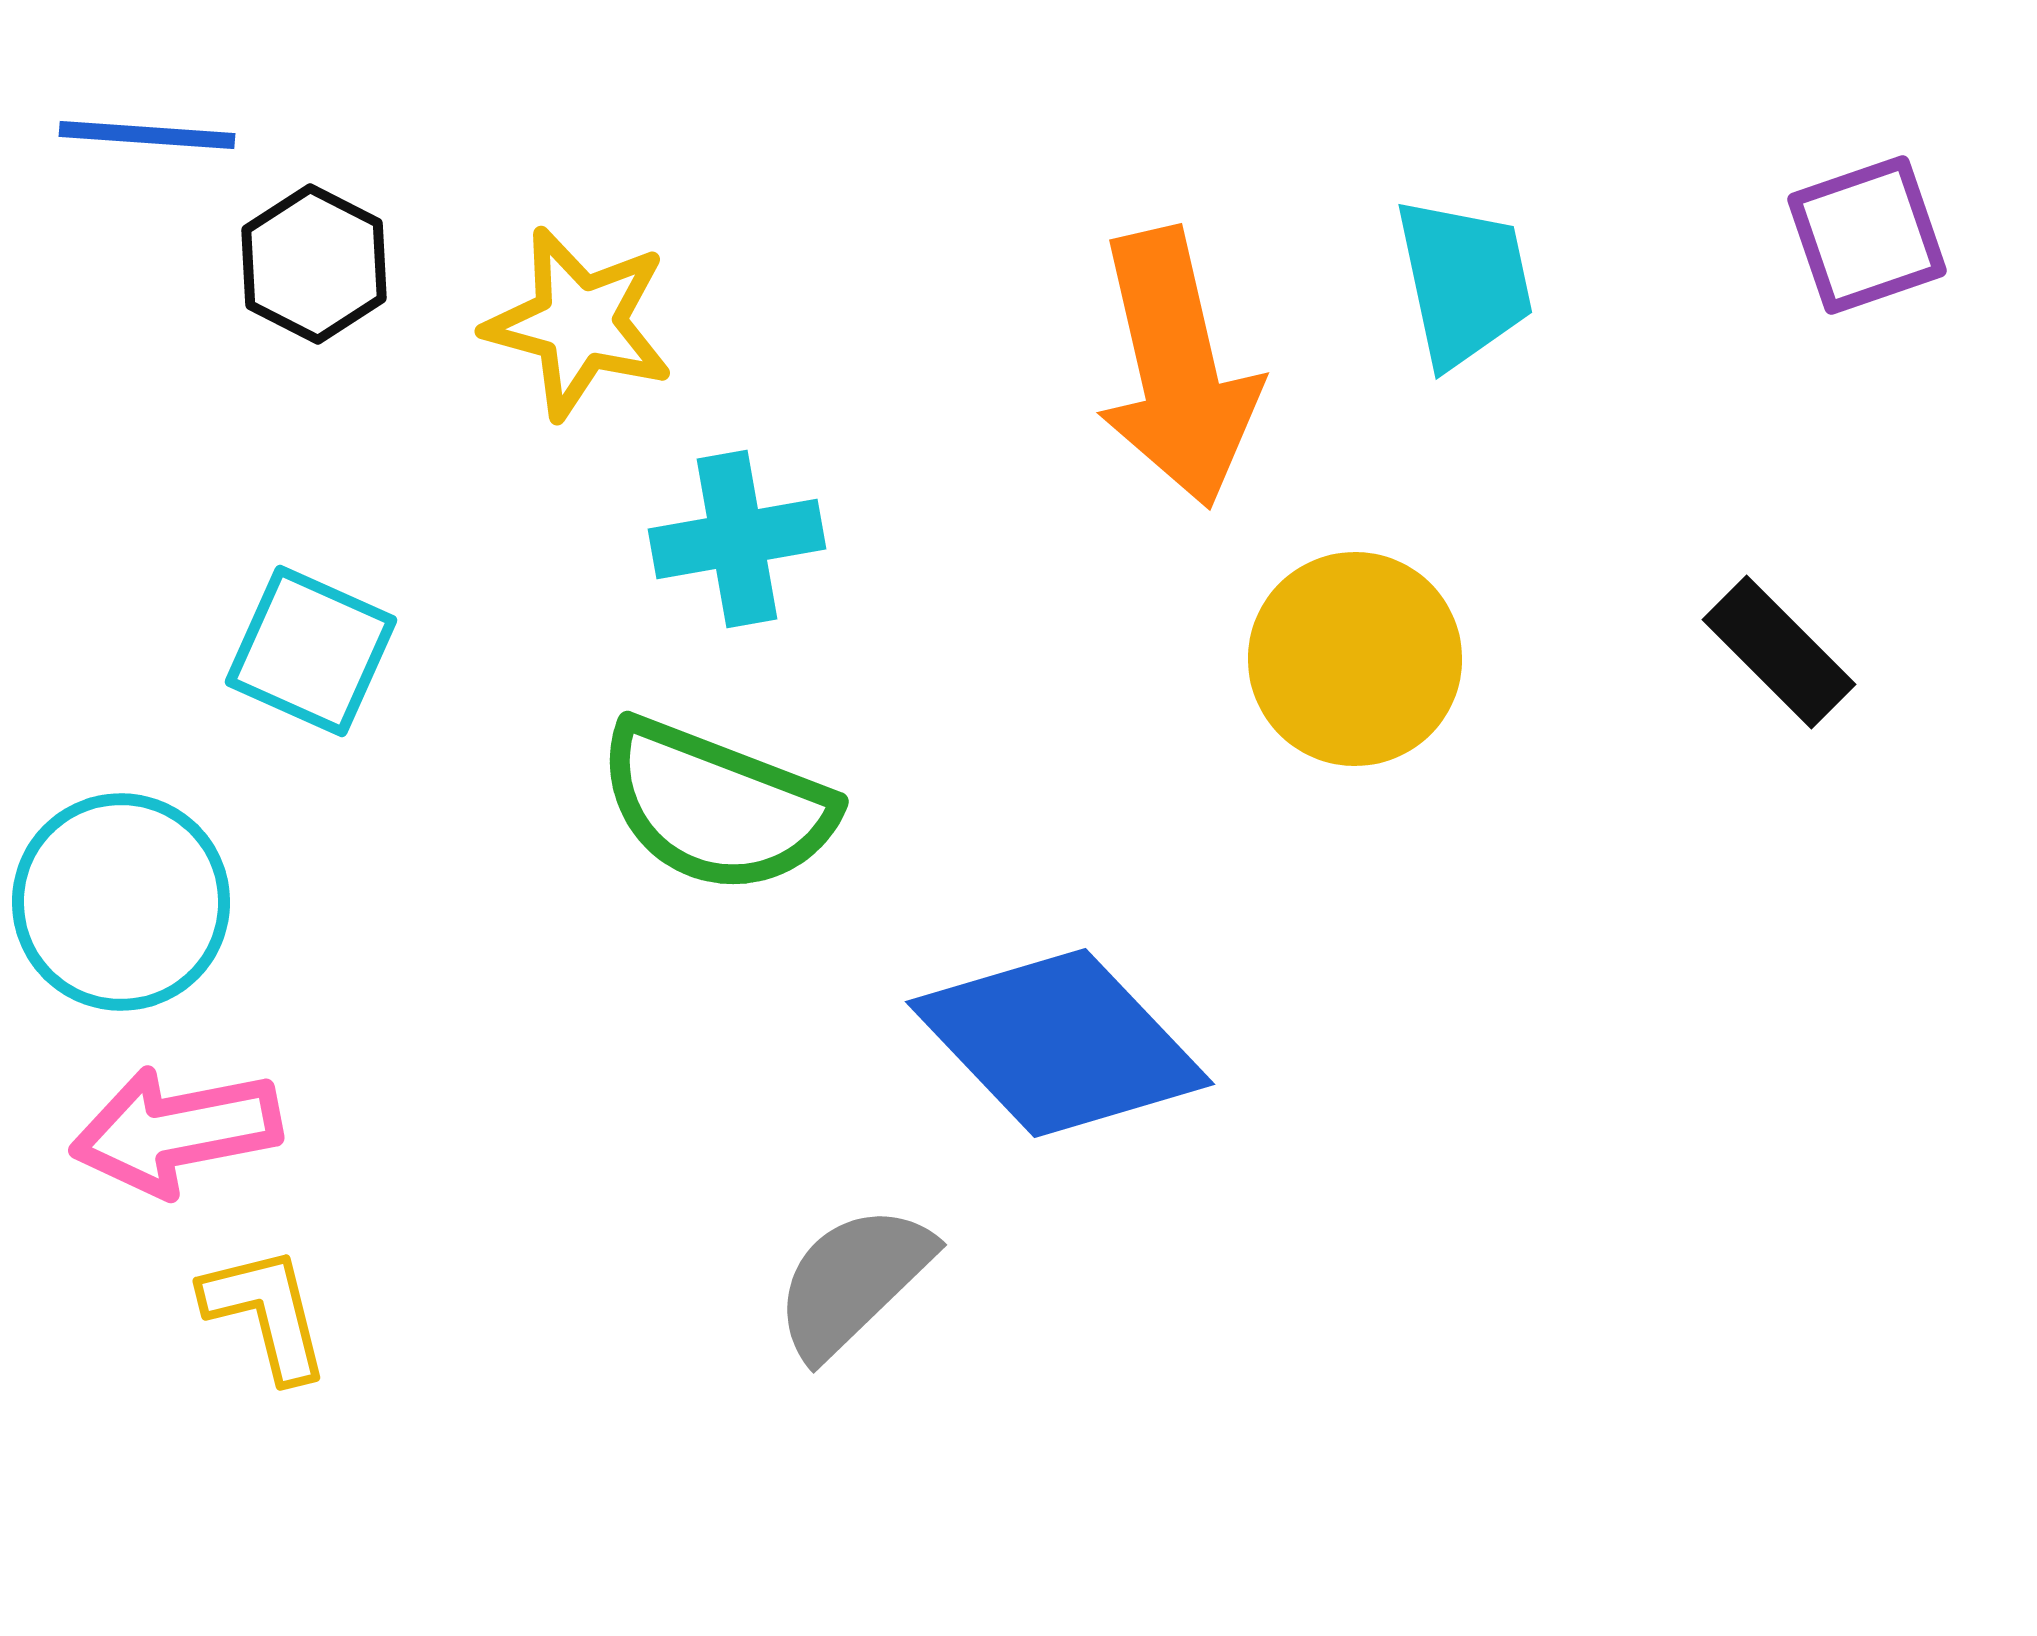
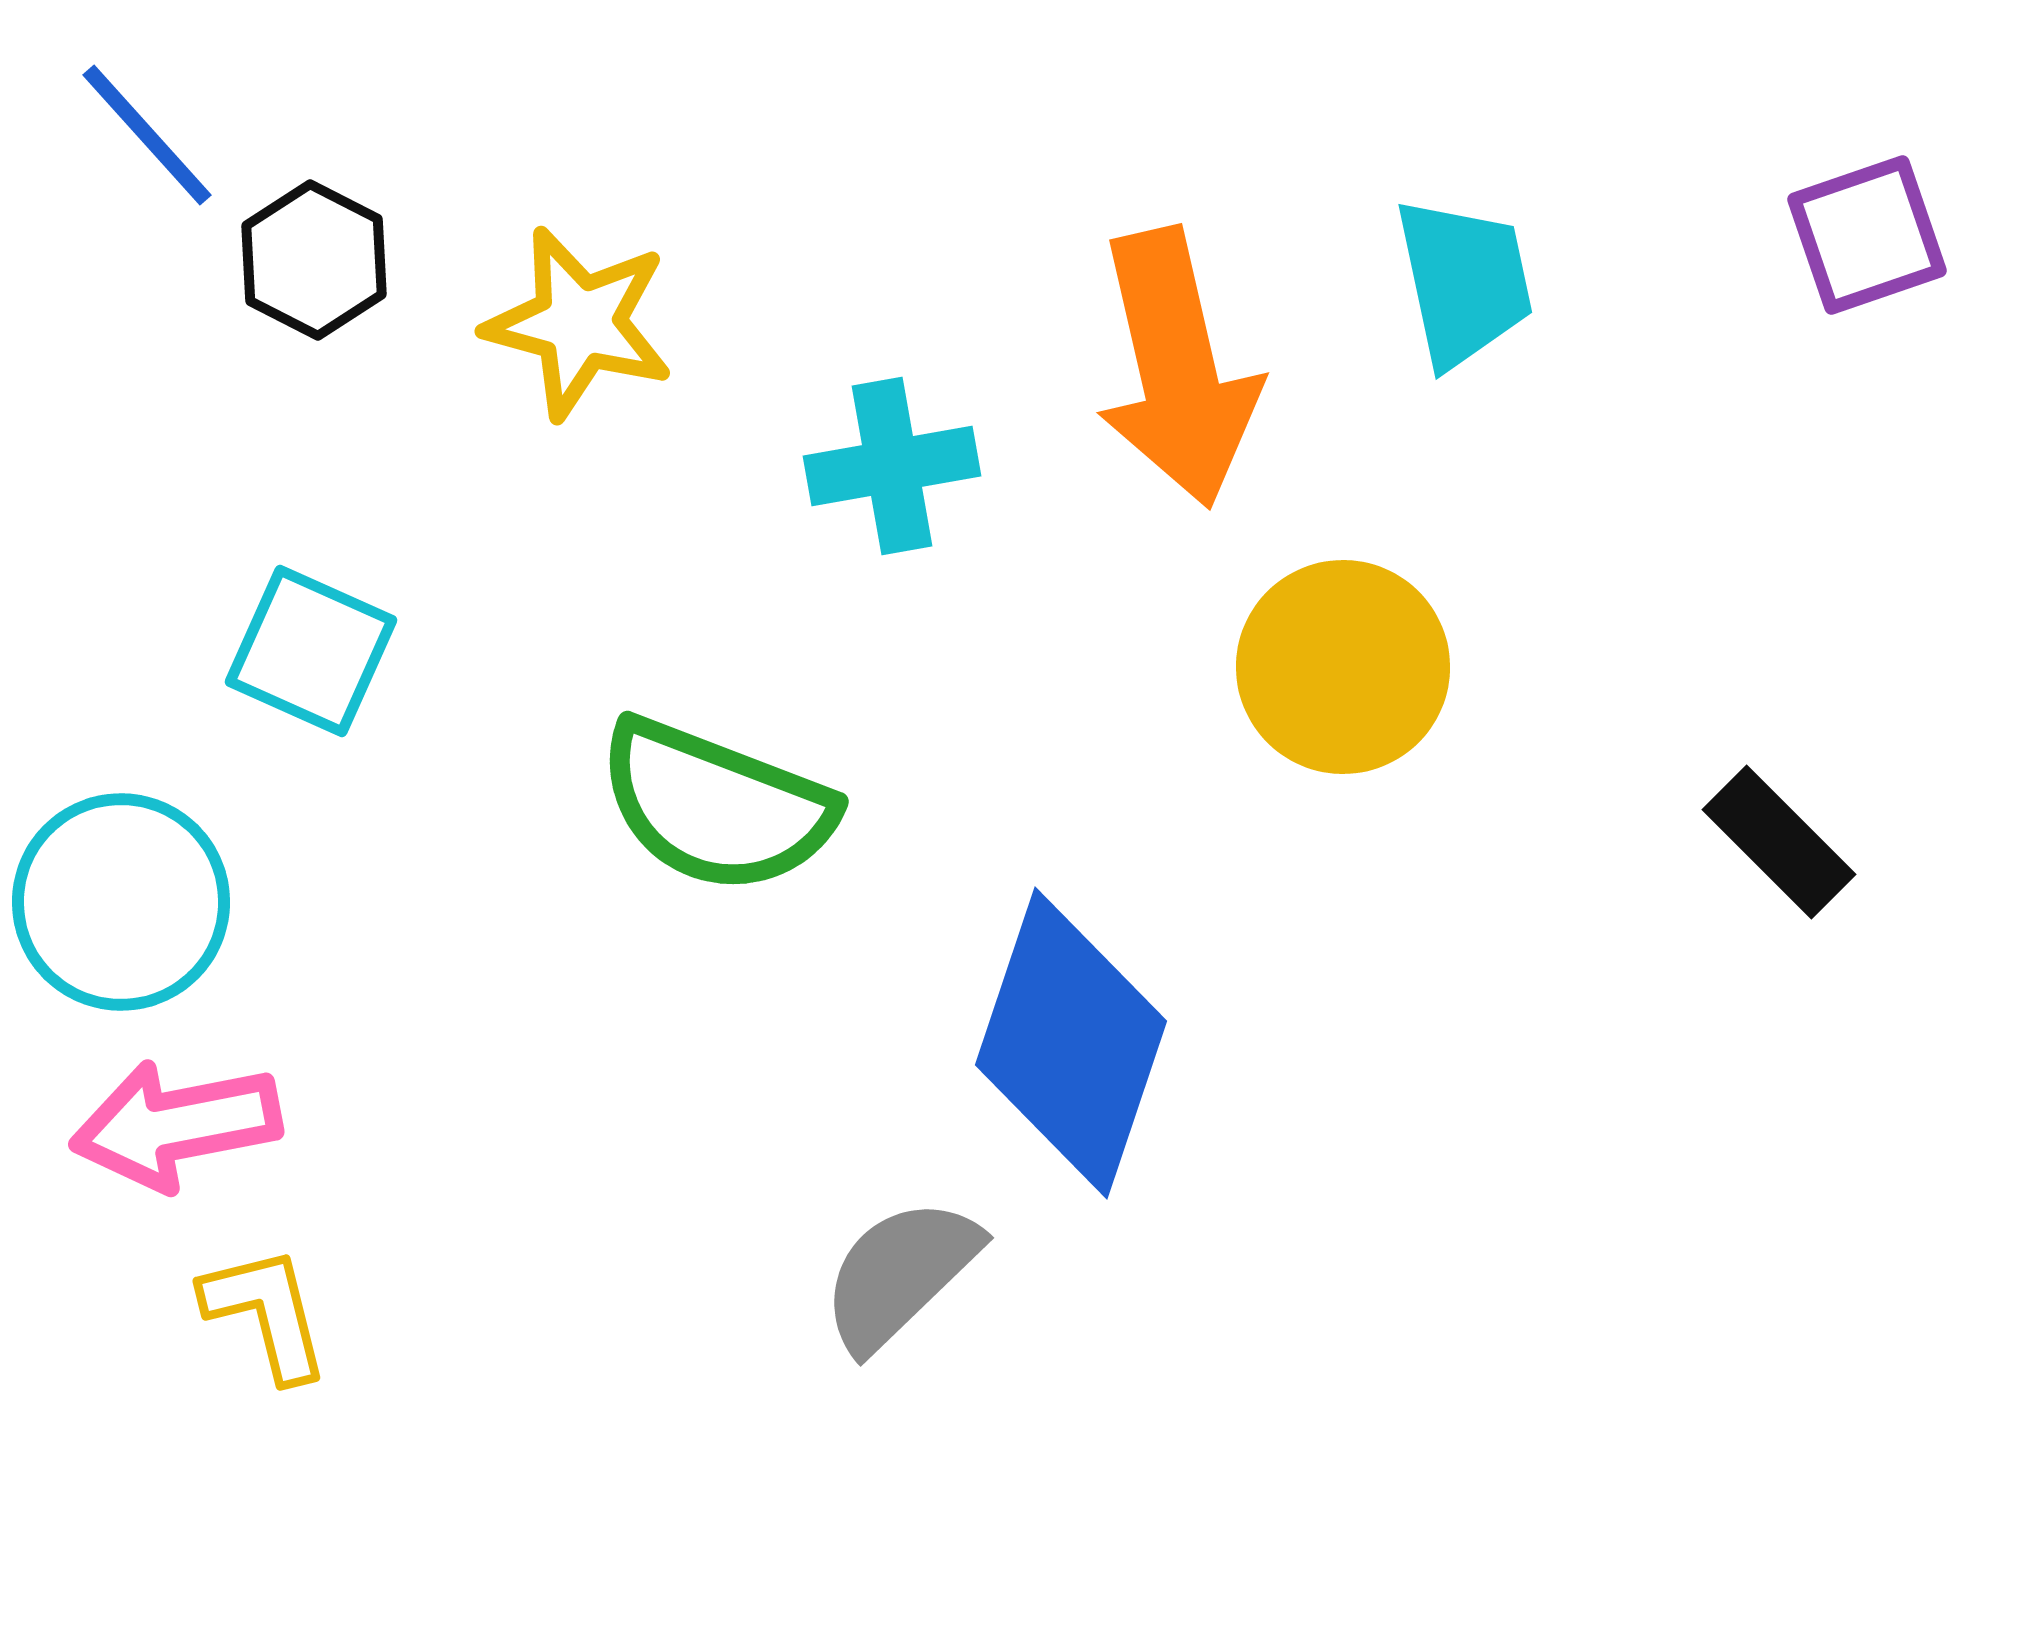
blue line: rotated 44 degrees clockwise
black hexagon: moved 4 px up
cyan cross: moved 155 px right, 73 px up
black rectangle: moved 190 px down
yellow circle: moved 12 px left, 8 px down
blue diamond: moved 11 px right; rotated 62 degrees clockwise
pink arrow: moved 6 px up
gray semicircle: moved 47 px right, 7 px up
